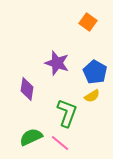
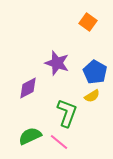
purple diamond: moved 1 px right, 1 px up; rotated 55 degrees clockwise
green semicircle: moved 1 px left, 1 px up
pink line: moved 1 px left, 1 px up
